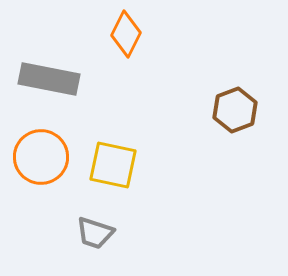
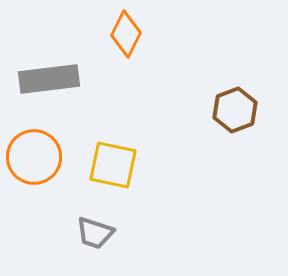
gray rectangle: rotated 18 degrees counterclockwise
orange circle: moved 7 px left
